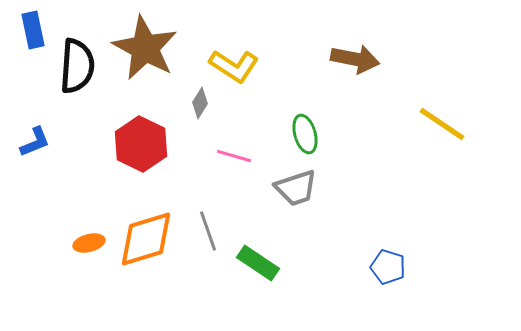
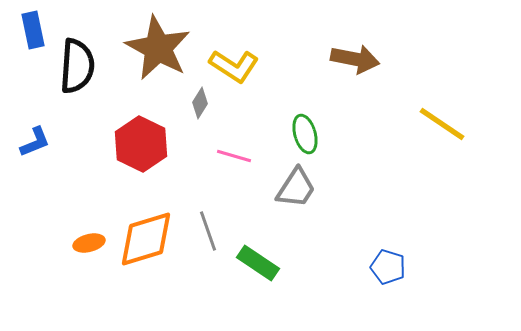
brown star: moved 13 px right
gray trapezoid: rotated 39 degrees counterclockwise
